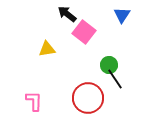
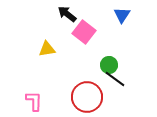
black line: rotated 20 degrees counterclockwise
red circle: moved 1 px left, 1 px up
